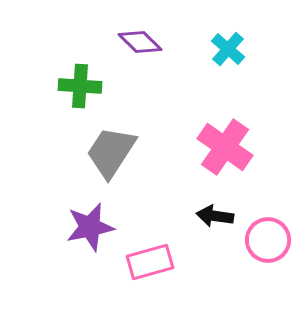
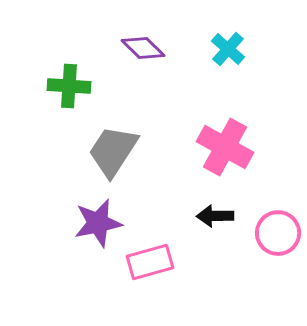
purple diamond: moved 3 px right, 6 px down
green cross: moved 11 px left
pink cross: rotated 6 degrees counterclockwise
gray trapezoid: moved 2 px right, 1 px up
black arrow: rotated 9 degrees counterclockwise
purple star: moved 8 px right, 4 px up
pink circle: moved 10 px right, 7 px up
